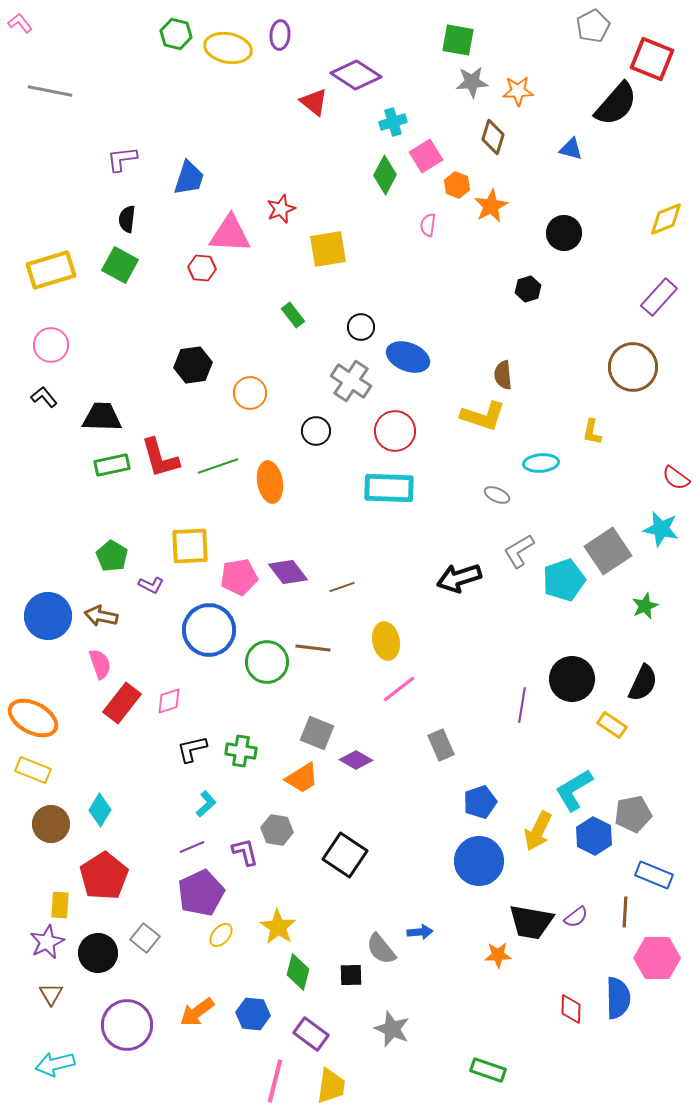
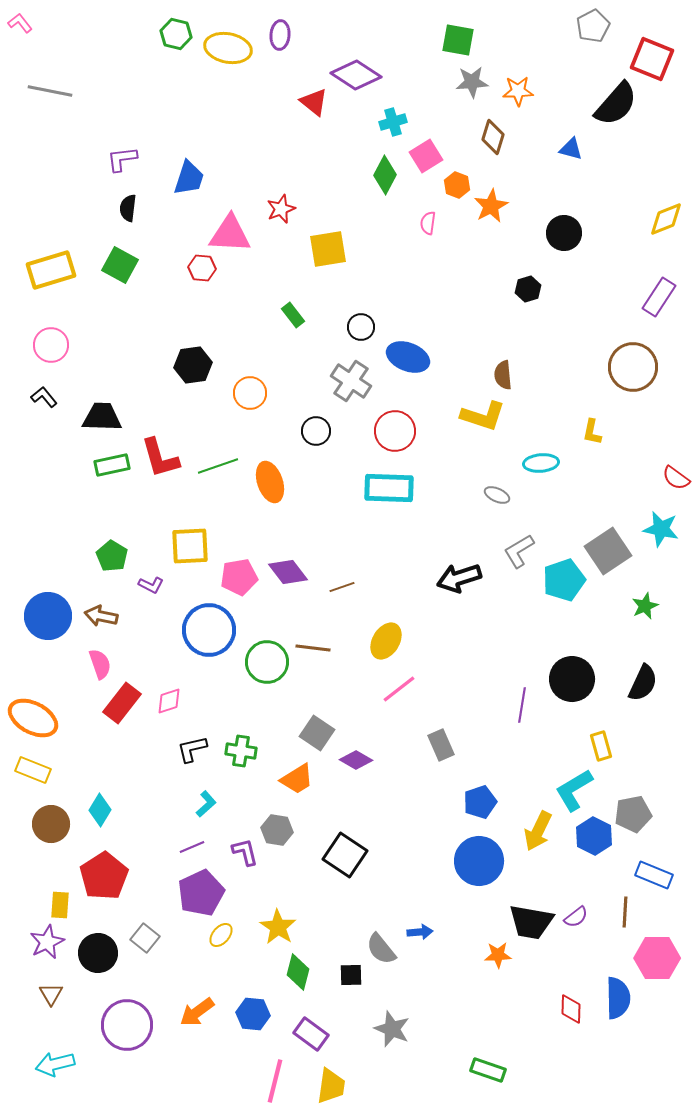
black semicircle at (127, 219): moved 1 px right, 11 px up
pink semicircle at (428, 225): moved 2 px up
purple rectangle at (659, 297): rotated 9 degrees counterclockwise
orange ellipse at (270, 482): rotated 9 degrees counterclockwise
yellow ellipse at (386, 641): rotated 42 degrees clockwise
yellow rectangle at (612, 725): moved 11 px left, 21 px down; rotated 40 degrees clockwise
gray square at (317, 733): rotated 12 degrees clockwise
orange trapezoid at (302, 778): moved 5 px left, 1 px down
